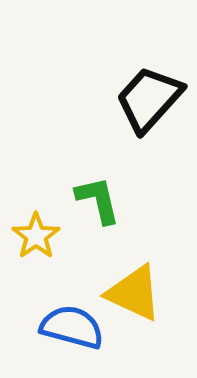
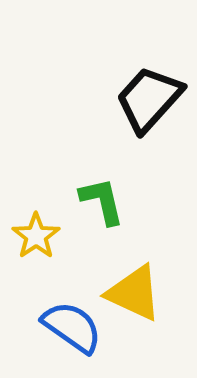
green L-shape: moved 4 px right, 1 px down
blue semicircle: rotated 20 degrees clockwise
